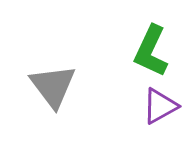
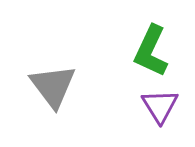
purple triangle: rotated 33 degrees counterclockwise
